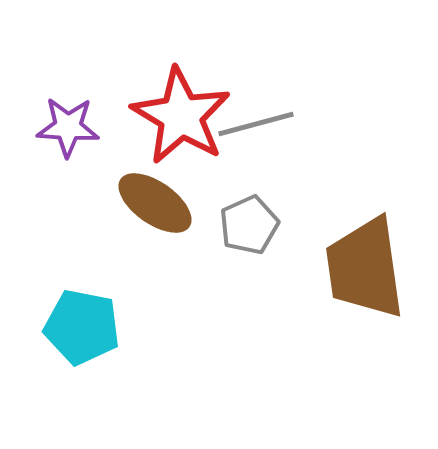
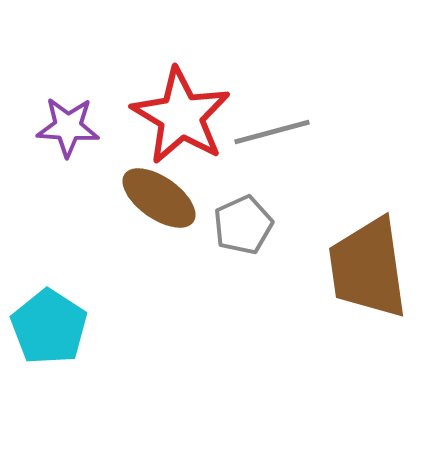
gray line: moved 16 px right, 8 px down
brown ellipse: moved 4 px right, 5 px up
gray pentagon: moved 6 px left
brown trapezoid: moved 3 px right
cyan pentagon: moved 33 px left; rotated 22 degrees clockwise
